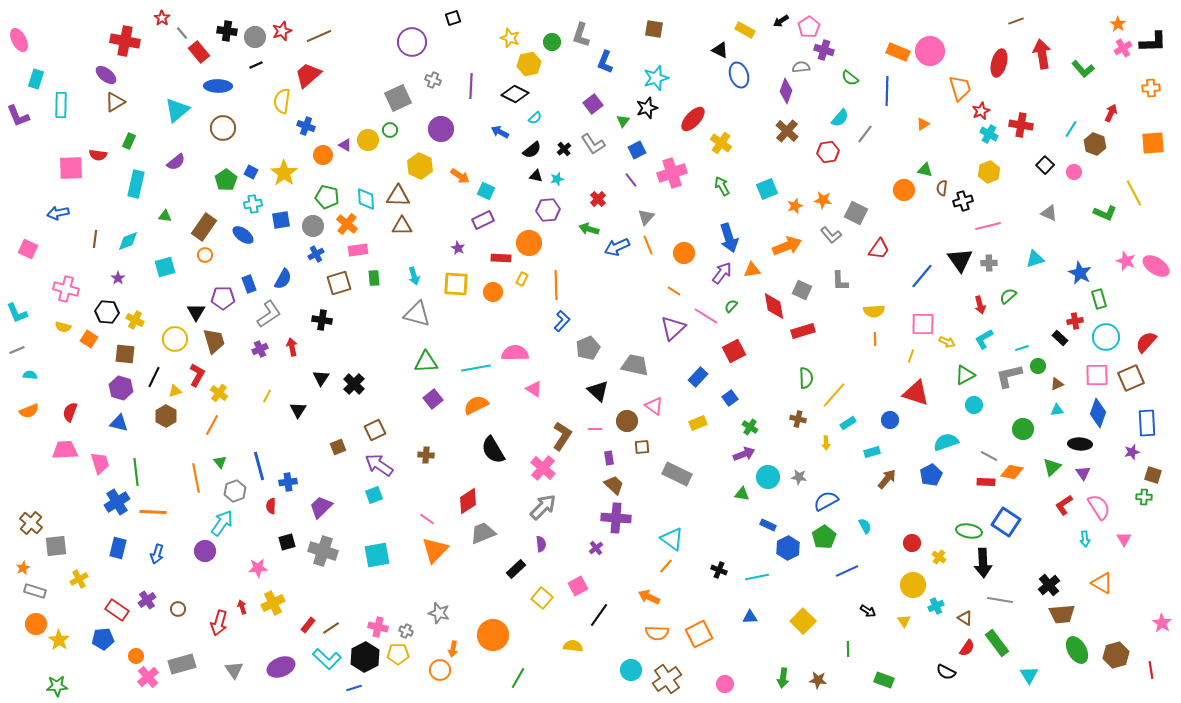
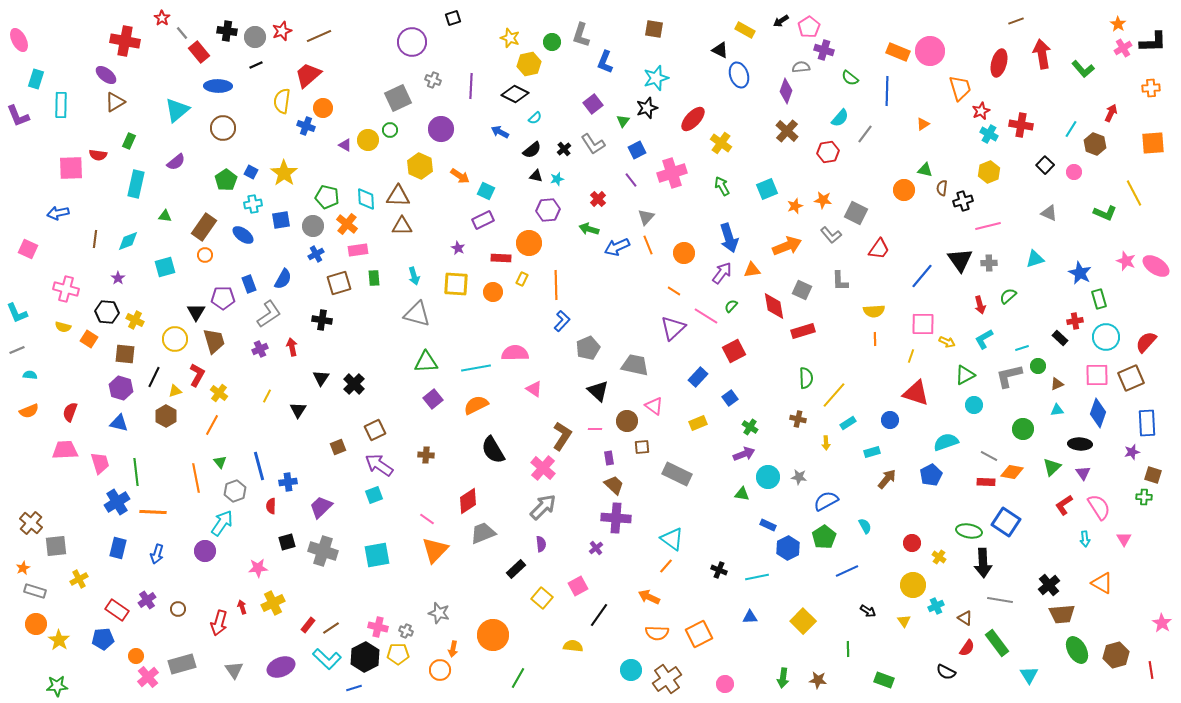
orange circle at (323, 155): moved 47 px up
